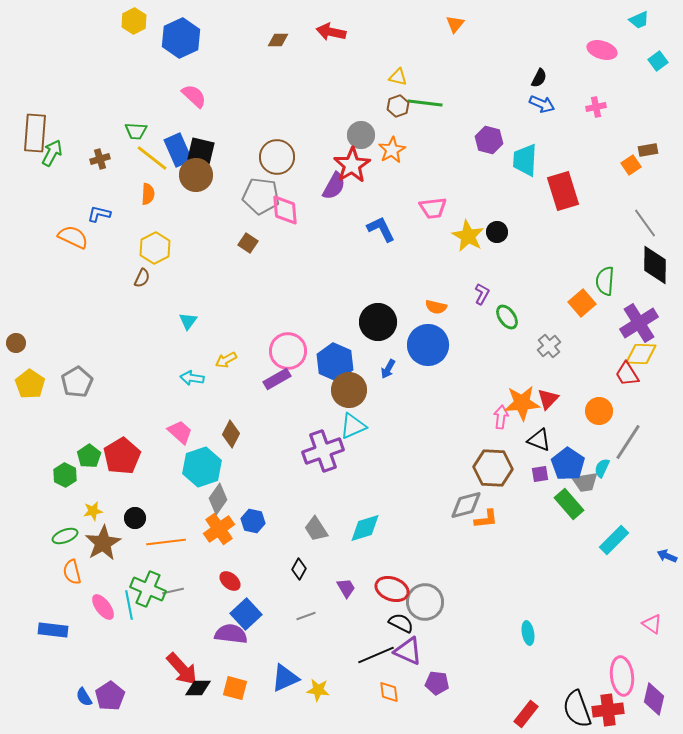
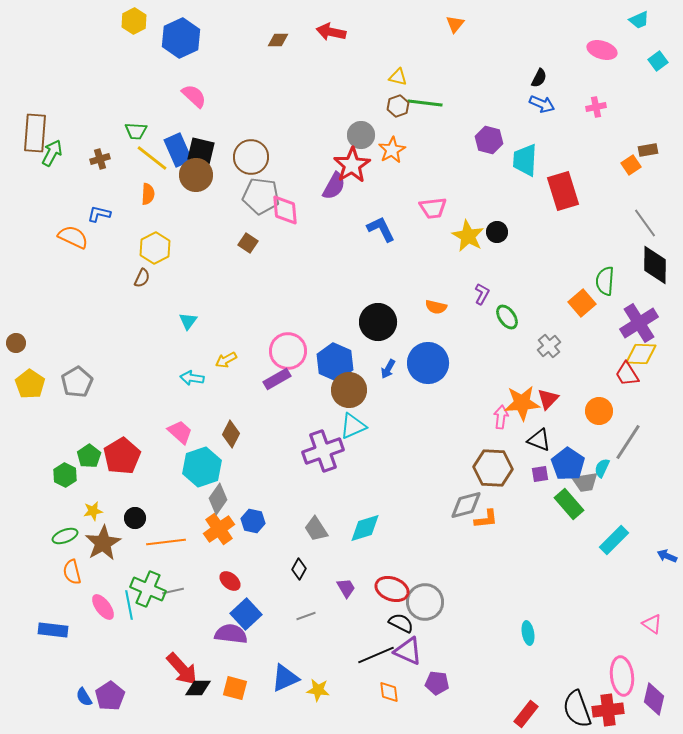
brown circle at (277, 157): moved 26 px left
blue circle at (428, 345): moved 18 px down
